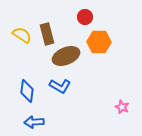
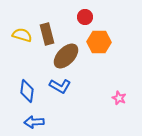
yellow semicircle: rotated 18 degrees counterclockwise
brown ellipse: rotated 24 degrees counterclockwise
pink star: moved 3 px left, 9 px up
